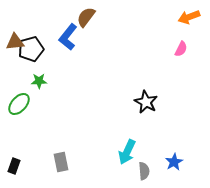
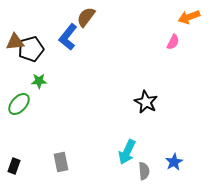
pink semicircle: moved 8 px left, 7 px up
